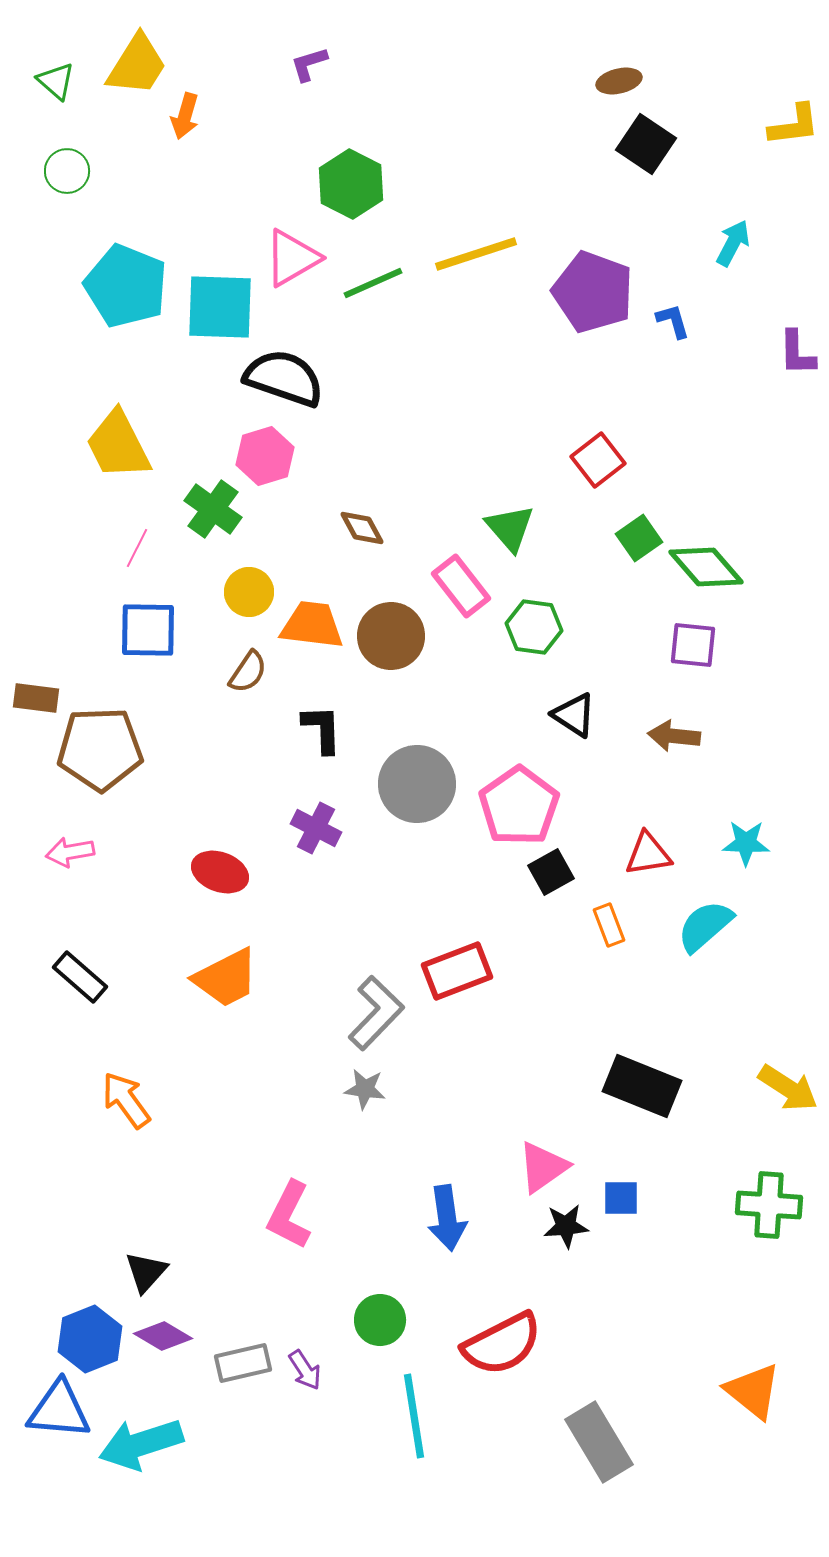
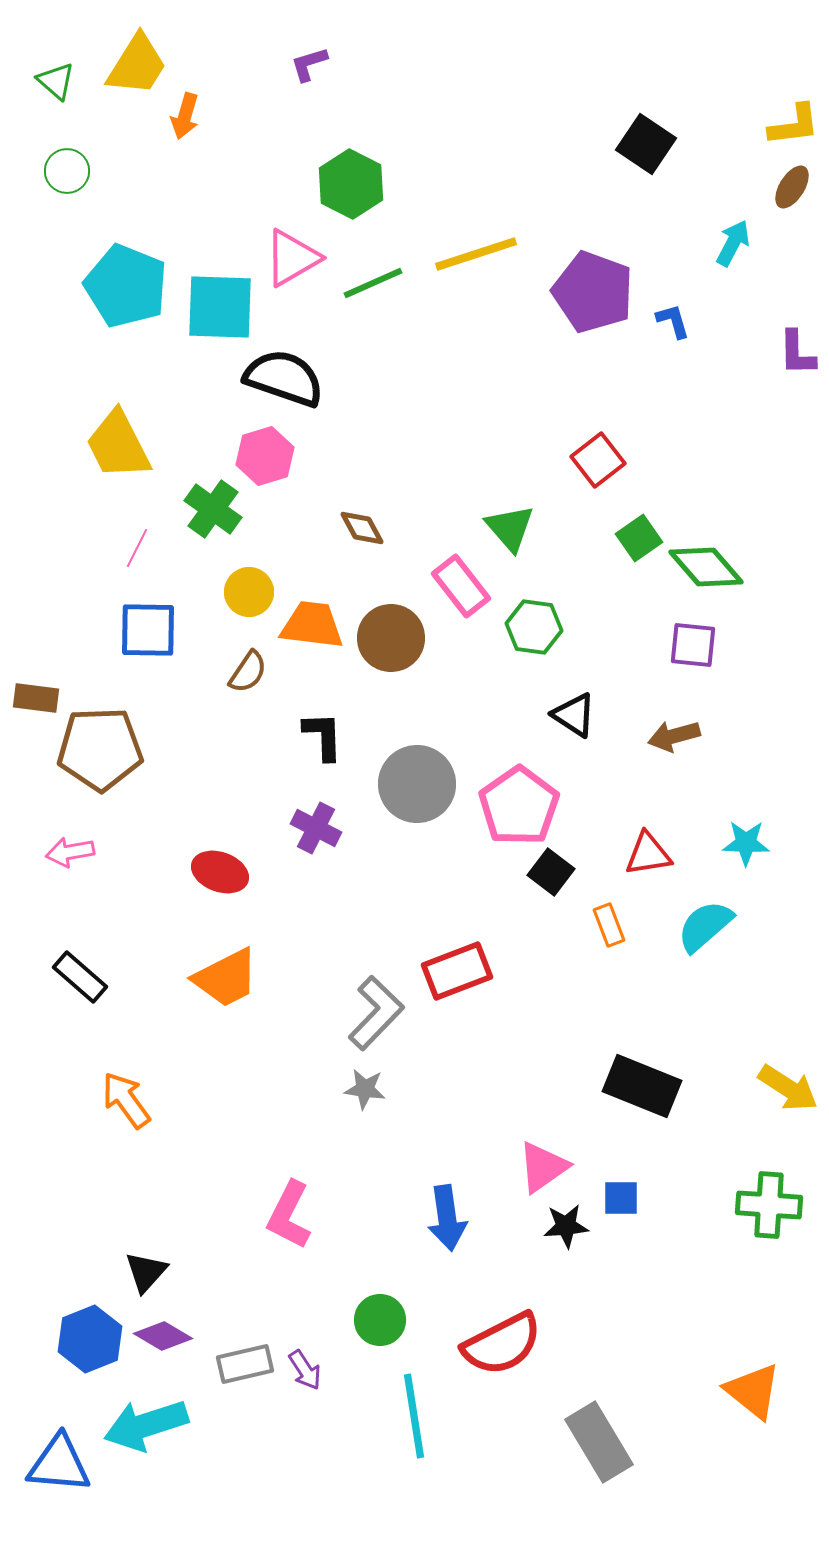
brown ellipse at (619, 81): moved 173 px right, 106 px down; rotated 45 degrees counterclockwise
brown circle at (391, 636): moved 2 px down
black L-shape at (322, 729): moved 1 px right, 7 px down
brown arrow at (674, 736): rotated 21 degrees counterclockwise
black square at (551, 872): rotated 24 degrees counterclockwise
gray rectangle at (243, 1363): moved 2 px right, 1 px down
blue triangle at (59, 1410): moved 54 px down
cyan arrow at (141, 1444): moved 5 px right, 19 px up
